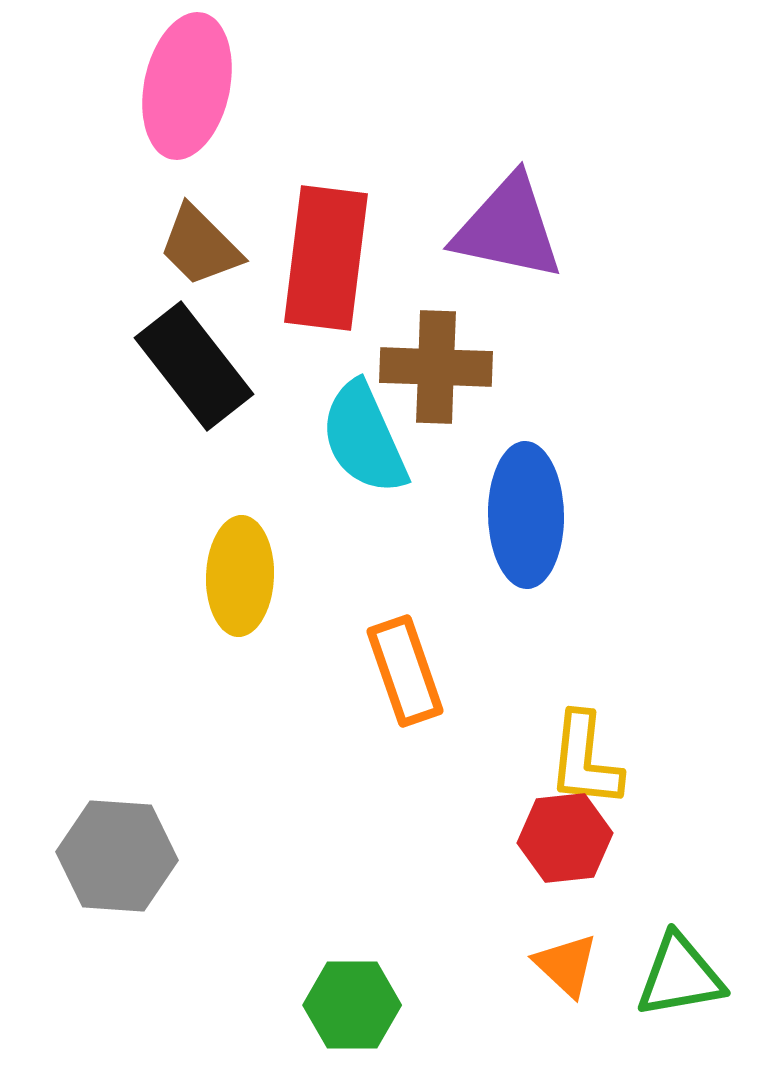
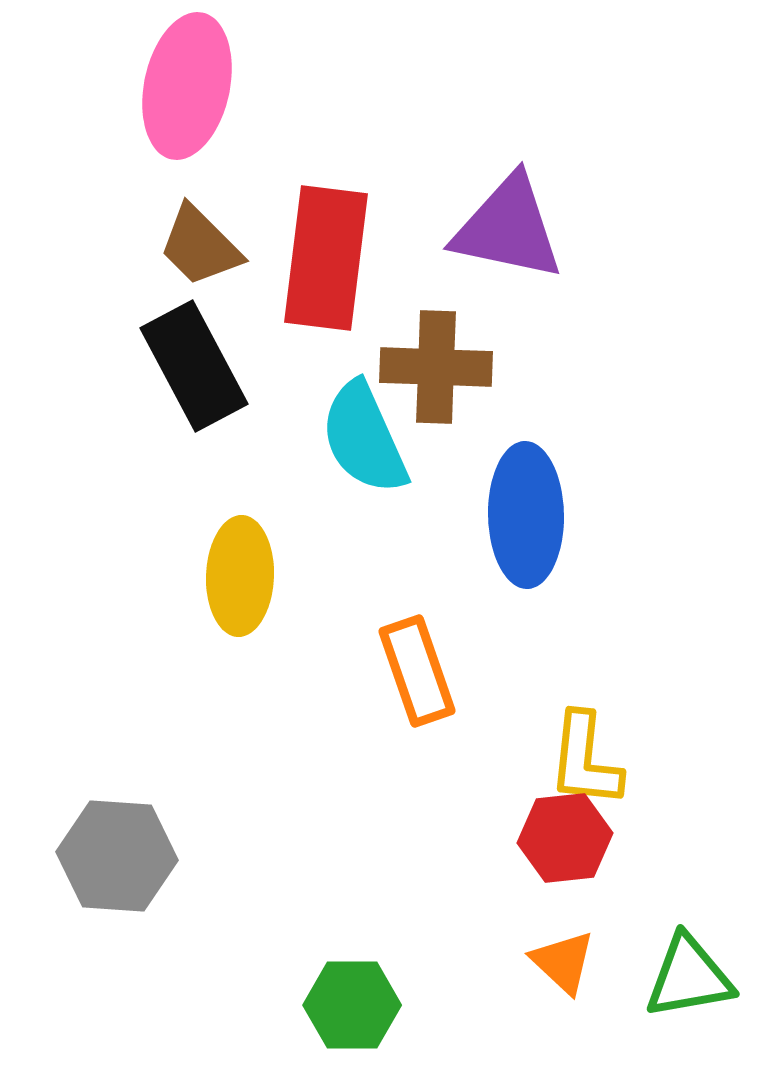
black rectangle: rotated 10 degrees clockwise
orange rectangle: moved 12 px right
orange triangle: moved 3 px left, 3 px up
green triangle: moved 9 px right, 1 px down
